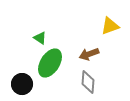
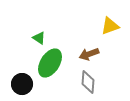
green triangle: moved 1 px left
